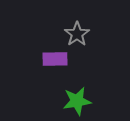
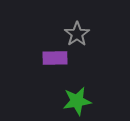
purple rectangle: moved 1 px up
